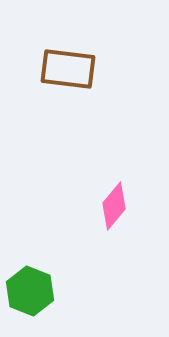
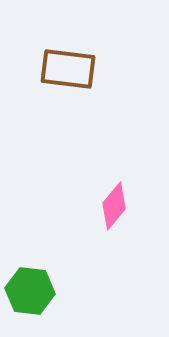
green hexagon: rotated 15 degrees counterclockwise
